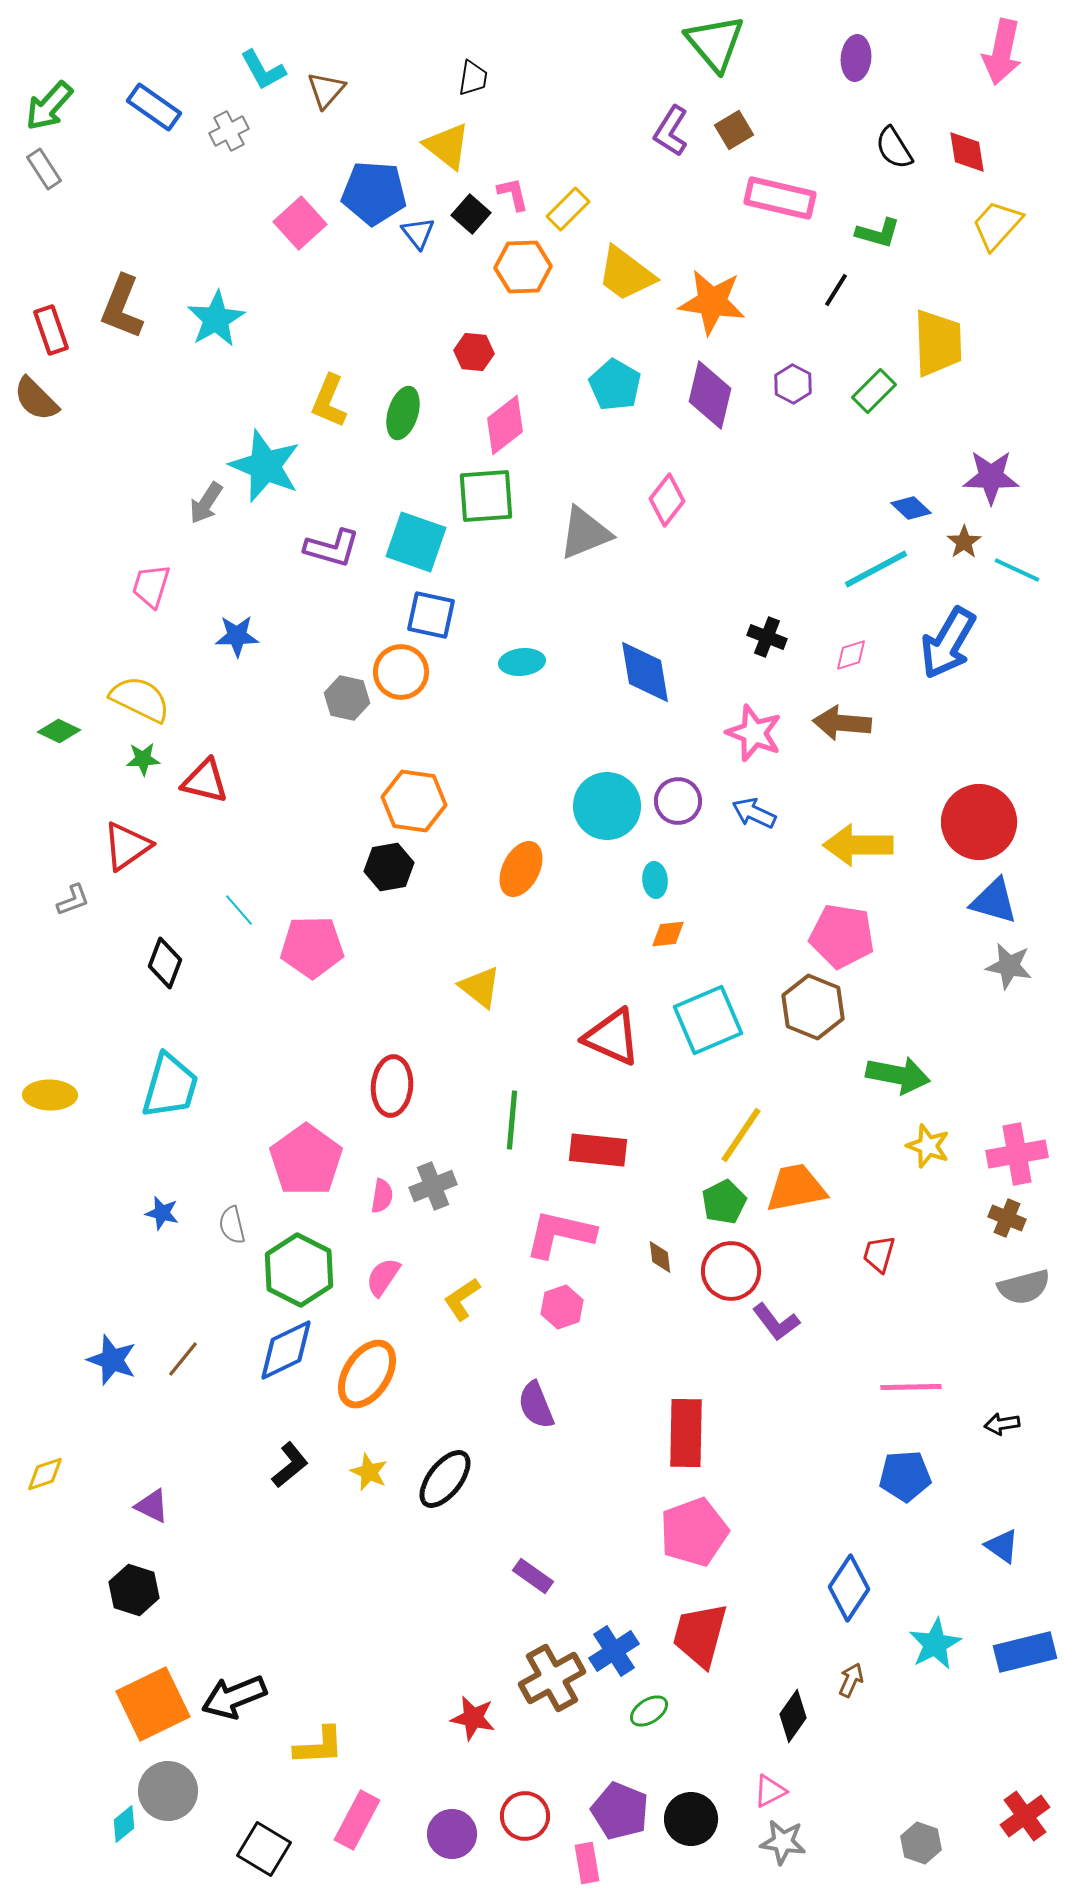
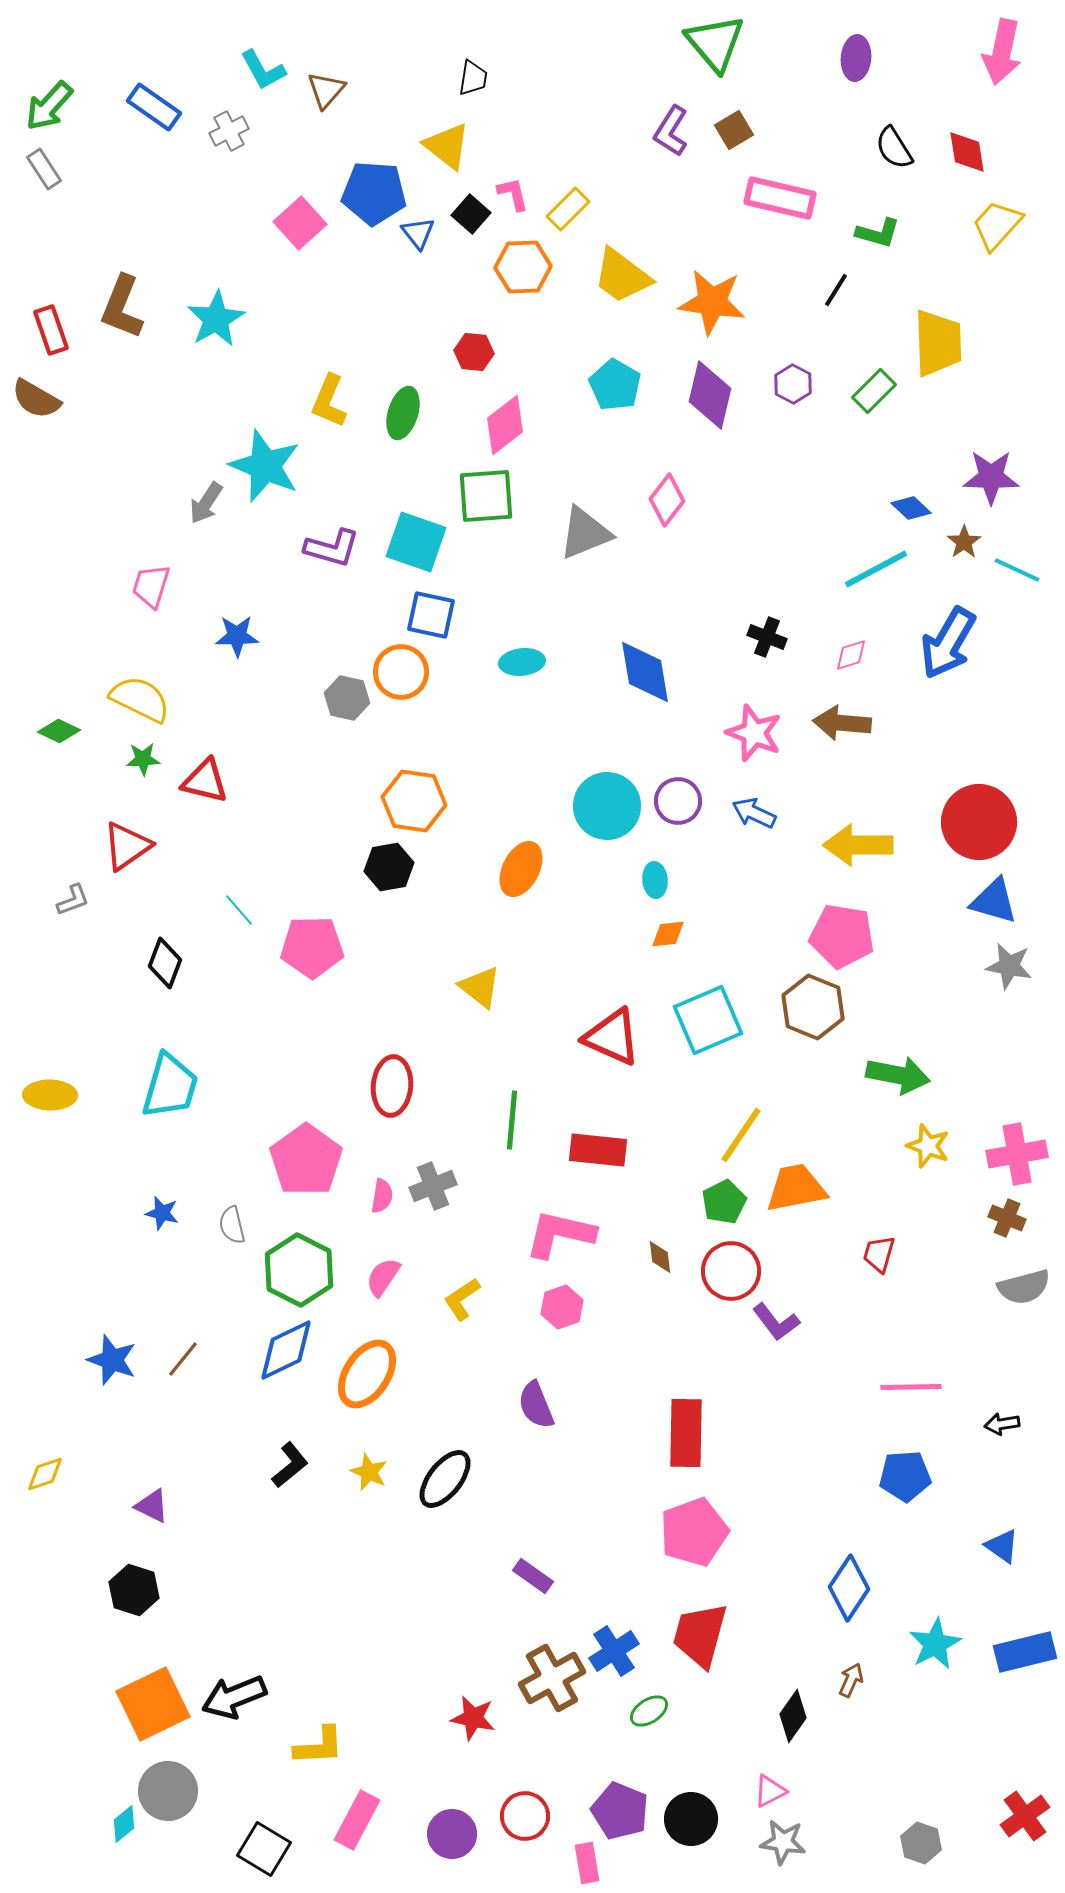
yellow trapezoid at (626, 274): moved 4 px left, 2 px down
brown semicircle at (36, 399): rotated 15 degrees counterclockwise
